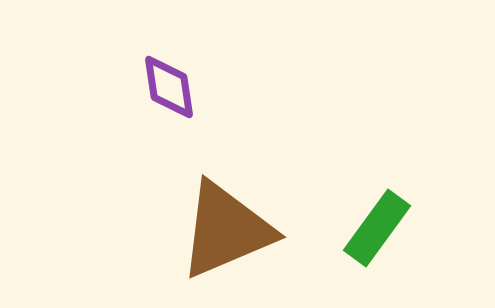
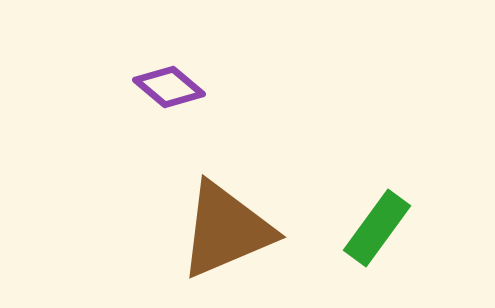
purple diamond: rotated 42 degrees counterclockwise
